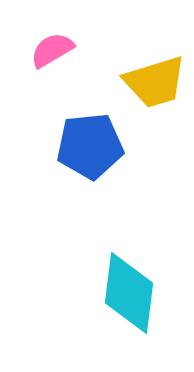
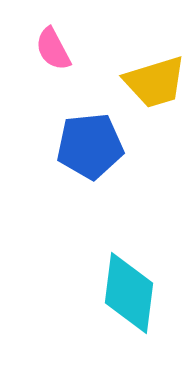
pink semicircle: moved 1 px right, 1 px up; rotated 87 degrees counterclockwise
